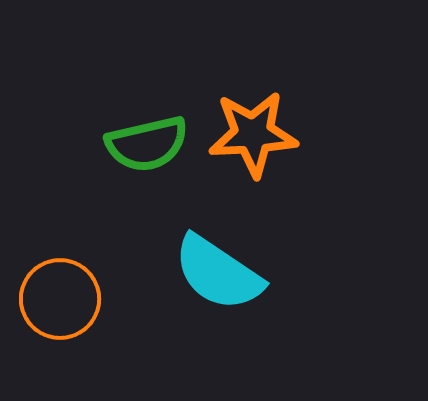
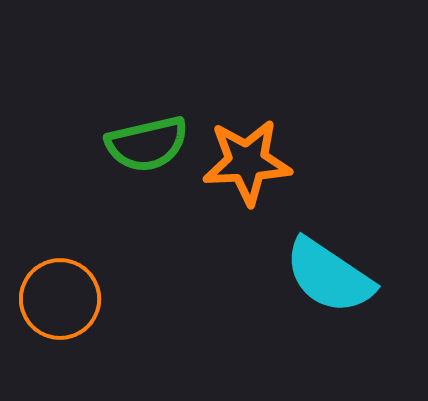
orange star: moved 6 px left, 28 px down
cyan semicircle: moved 111 px right, 3 px down
